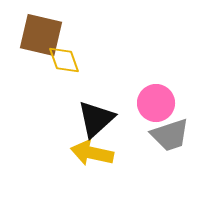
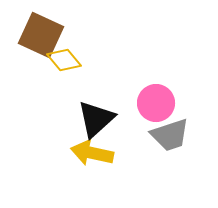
brown square: rotated 12 degrees clockwise
yellow diamond: rotated 20 degrees counterclockwise
